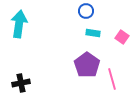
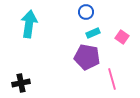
blue circle: moved 1 px down
cyan arrow: moved 10 px right
cyan rectangle: rotated 32 degrees counterclockwise
purple pentagon: moved 8 px up; rotated 25 degrees counterclockwise
